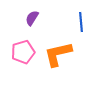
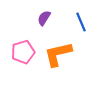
purple semicircle: moved 12 px right
blue line: rotated 18 degrees counterclockwise
